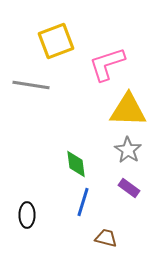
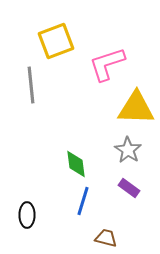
gray line: rotated 75 degrees clockwise
yellow triangle: moved 8 px right, 2 px up
blue line: moved 1 px up
